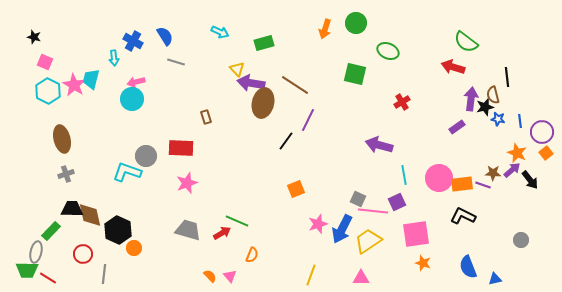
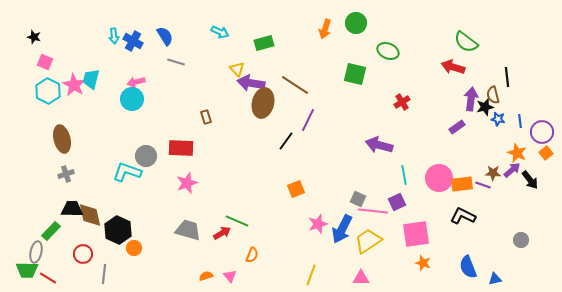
cyan arrow at (114, 58): moved 22 px up
orange semicircle at (210, 276): moved 4 px left; rotated 64 degrees counterclockwise
